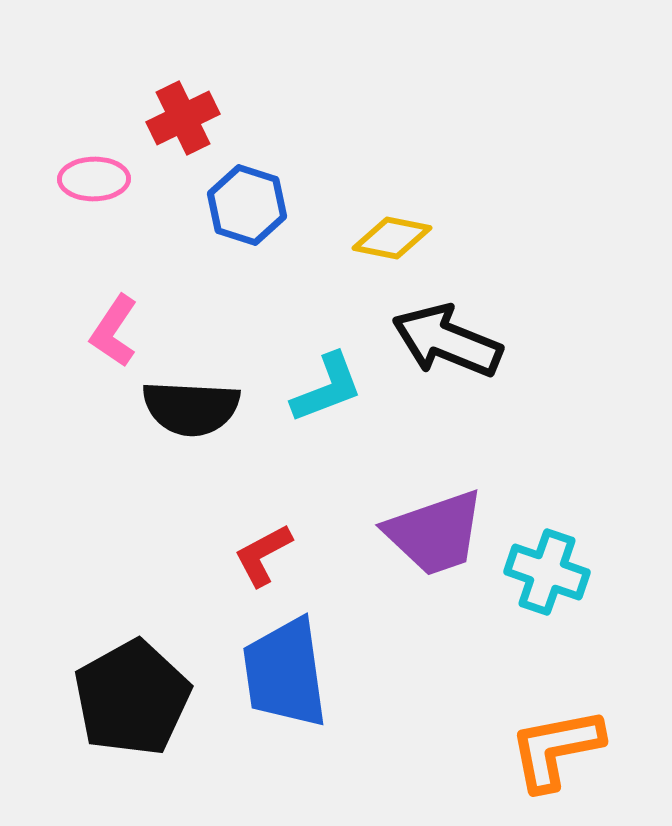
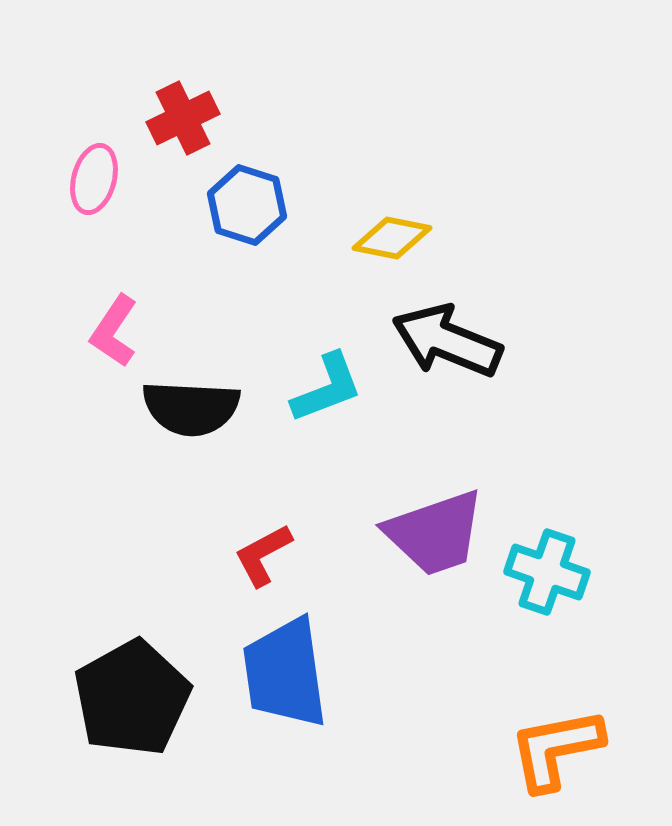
pink ellipse: rotated 74 degrees counterclockwise
